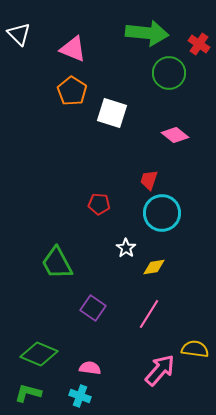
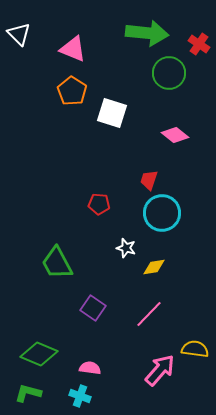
white star: rotated 18 degrees counterclockwise
pink line: rotated 12 degrees clockwise
